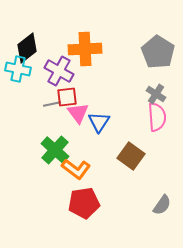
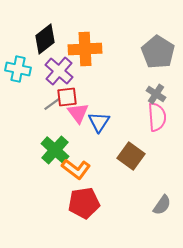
black diamond: moved 18 px right, 9 px up
purple cross: rotated 12 degrees clockwise
gray line: rotated 24 degrees counterclockwise
